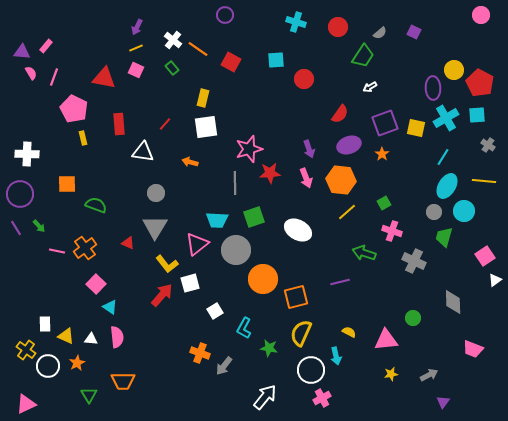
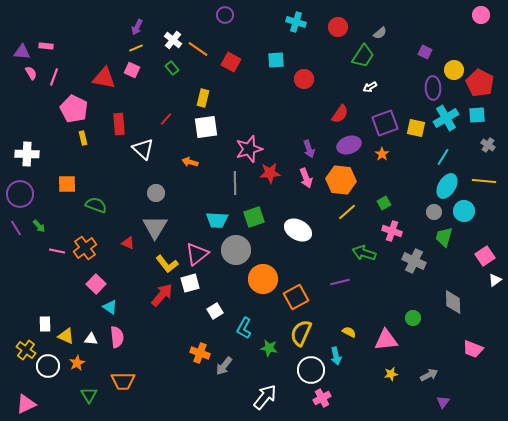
purple square at (414, 32): moved 11 px right, 20 px down
pink rectangle at (46, 46): rotated 56 degrees clockwise
pink square at (136, 70): moved 4 px left
red line at (165, 124): moved 1 px right, 5 px up
white triangle at (143, 152): moved 3 px up; rotated 35 degrees clockwise
pink triangle at (197, 244): moved 10 px down
orange square at (296, 297): rotated 15 degrees counterclockwise
